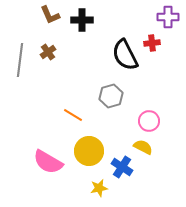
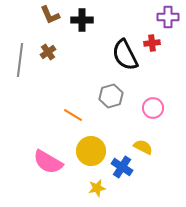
pink circle: moved 4 px right, 13 px up
yellow circle: moved 2 px right
yellow star: moved 2 px left
